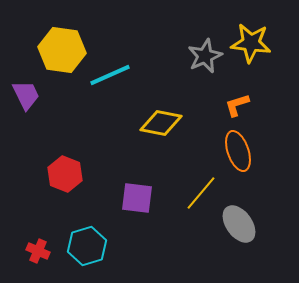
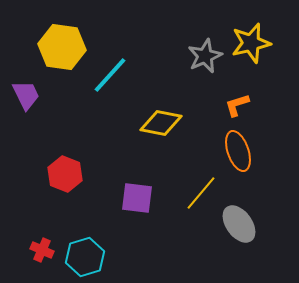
yellow star: rotated 21 degrees counterclockwise
yellow hexagon: moved 3 px up
cyan line: rotated 24 degrees counterclockwise
cyan hexagon: moved 2 px left, 11 px down
red cross: moved 4 px right, 1 px up
